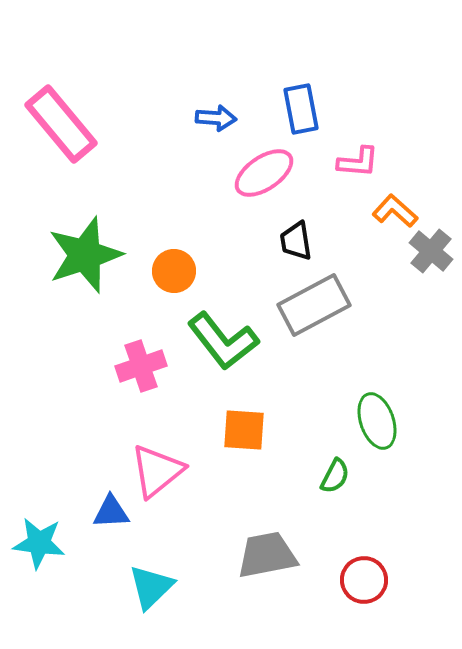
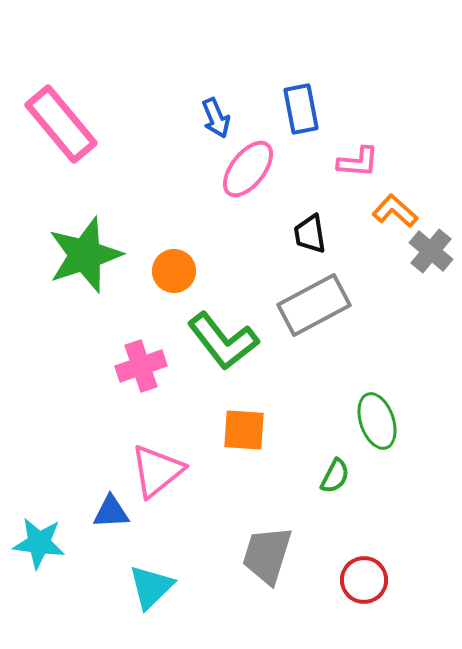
blue arrow: rotated 63 degrees clockwise
pink ellipse: moved 16 px left, 4 px up; rotated 18 degrees counterclockwise
black trapezoid: moved 14 px right, 7 px up
gray trapezoid: rotated 62 degrees counterclockwise
